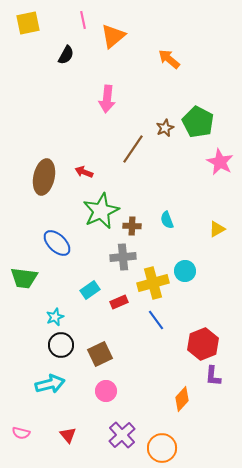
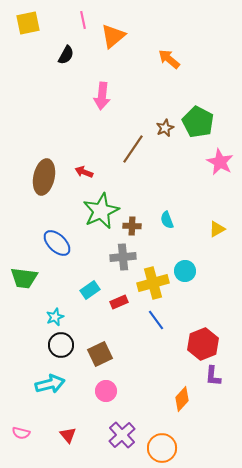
pink arrow: moved 5 px left, 3 px up
